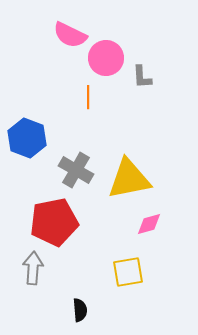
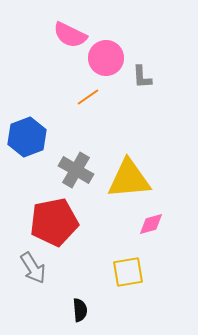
orange line: rotated 55 degrees clockwise
blue hexagon: moved 1 px up; rotated 18 degrees clockwise
yellow triangle: rotated 6 degrees clockwise
pink diamond: moved 2 px right
gray arrow: rotated 144 degrees clockwise
